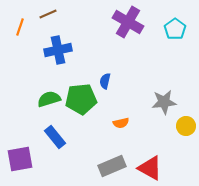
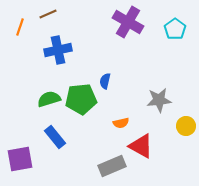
gray star: moved 5 px left, 2 px up
red triangle: moved 9 px left, 22 px up
